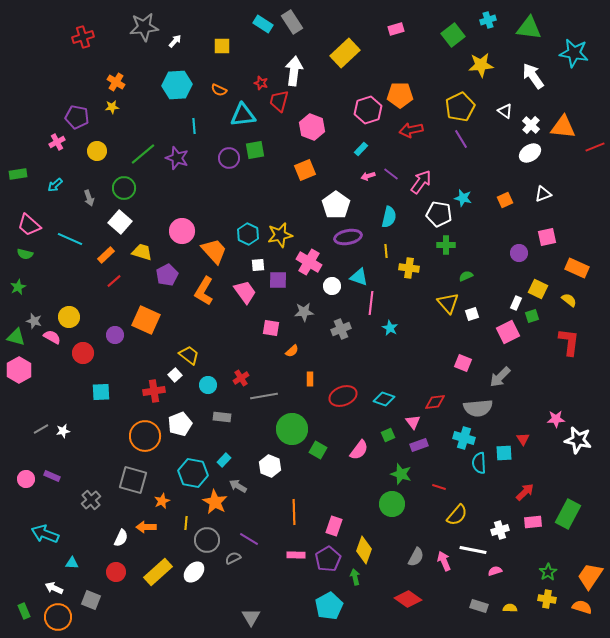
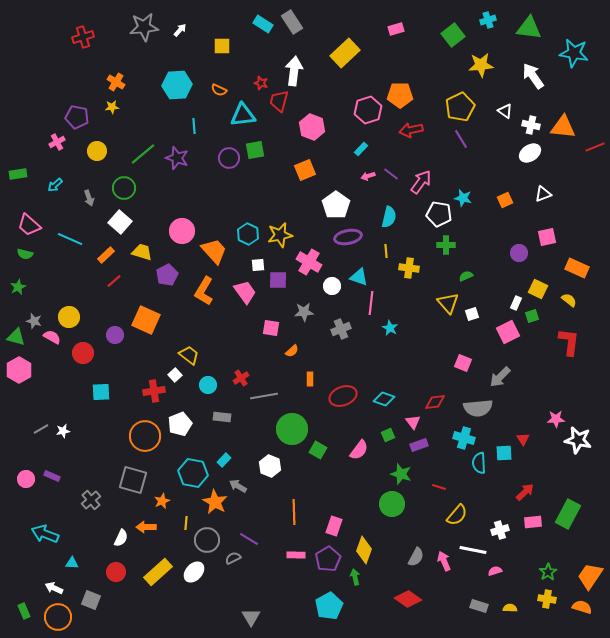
white arrow at (175, 41): moved 5 px right, 11 px up
white cross at (531, 125): rotated 30 degrees counterclockwise
